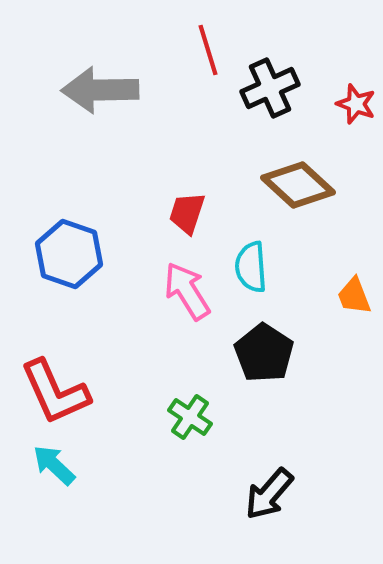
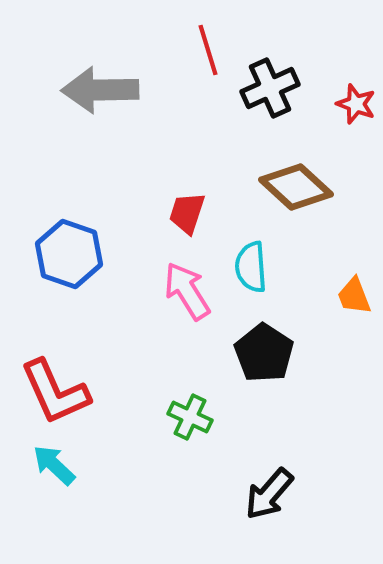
brown diamond: moved 2 px left, 2 px down
green cross: rotated 9 degrees counterclockwise
